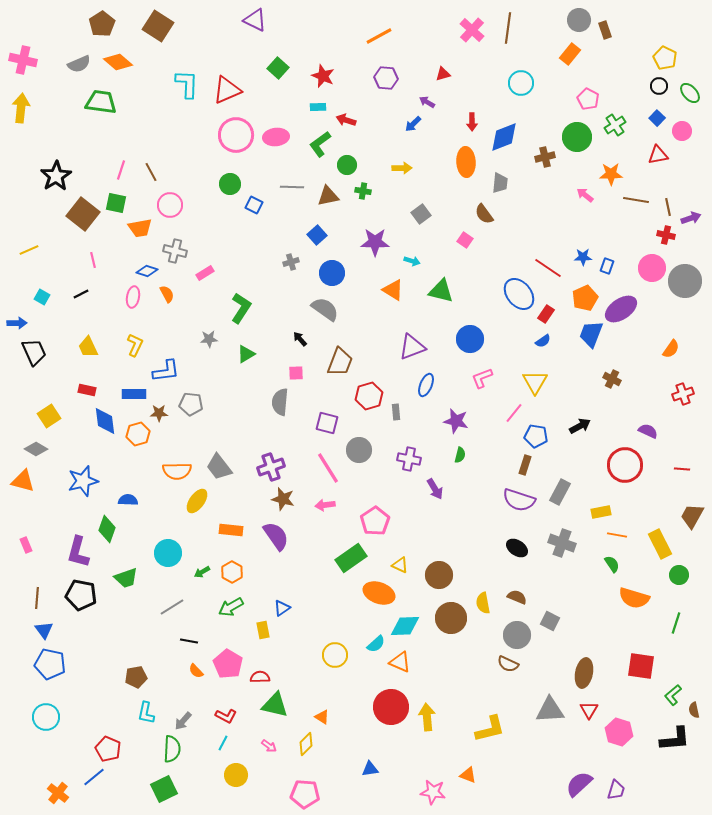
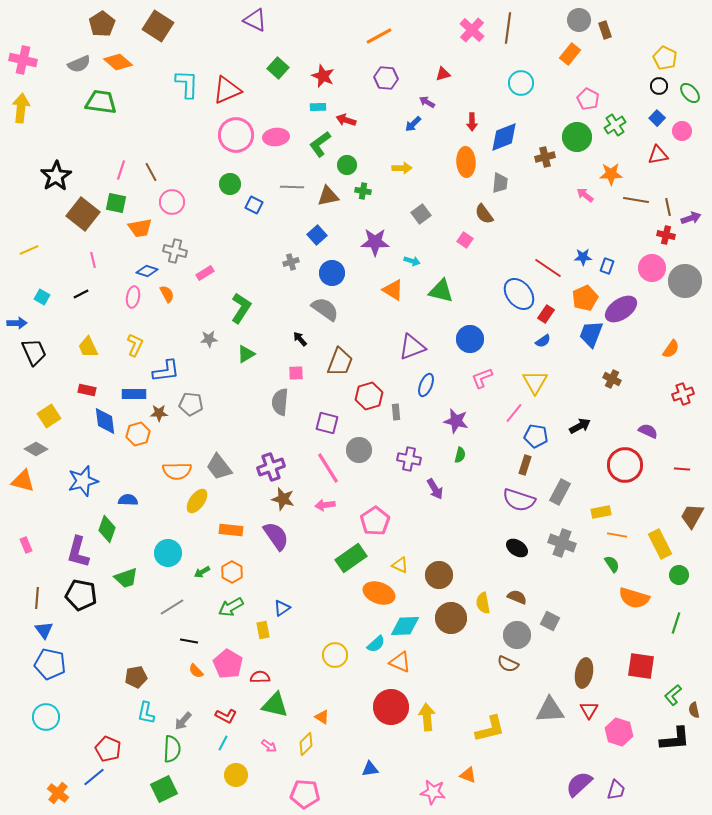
pink circle at (170, 205): moved 2 px right, 3 px up
